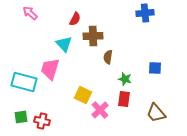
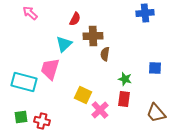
cyan triangle: rotated 30 degrees clockwise
brown semicircle: moved 3 px left, 3 px up
